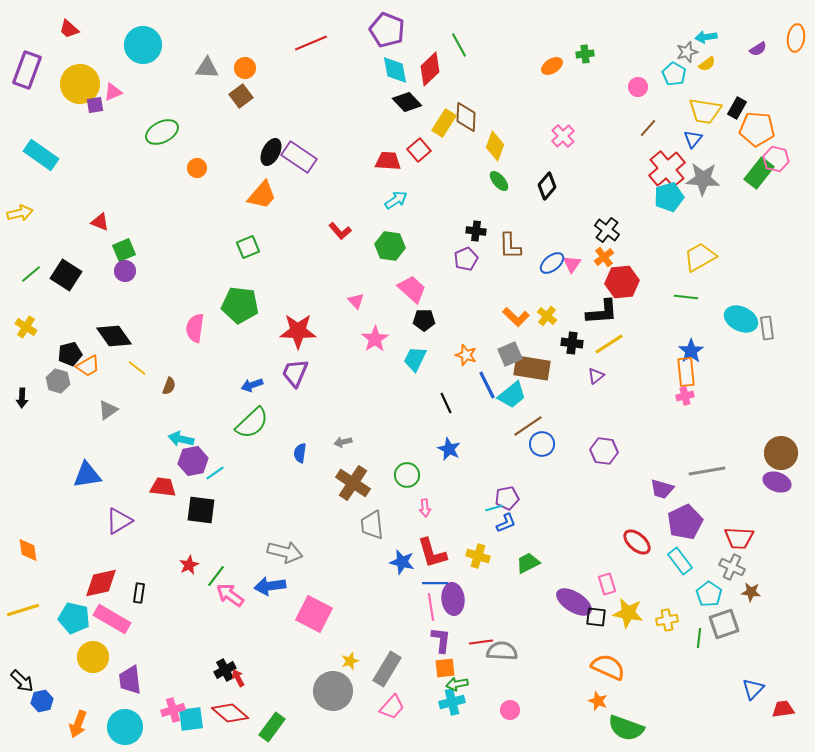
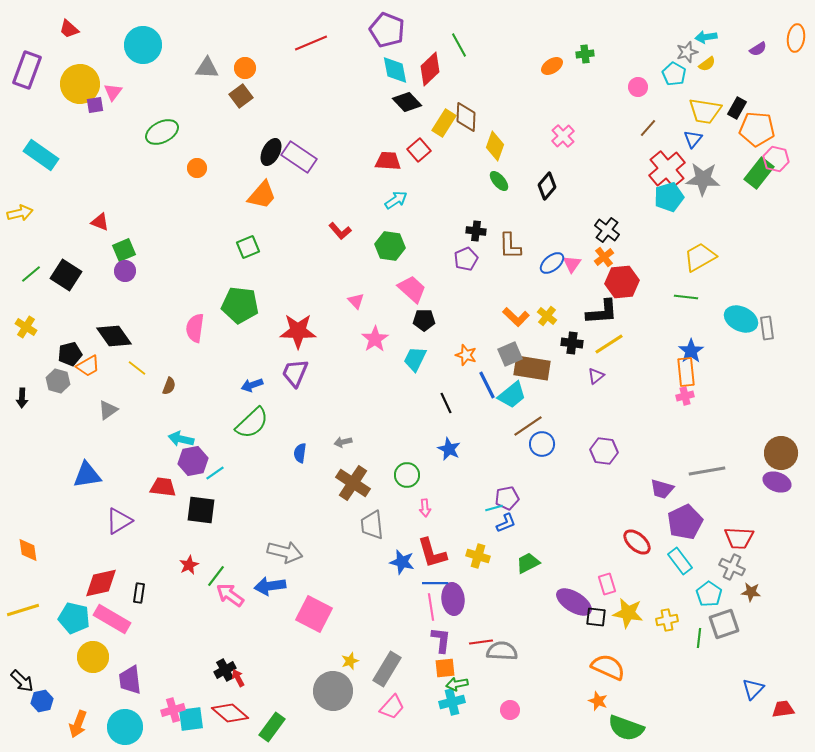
pink triangle at (113, 92): rotated 30 degrees counterclockwise
